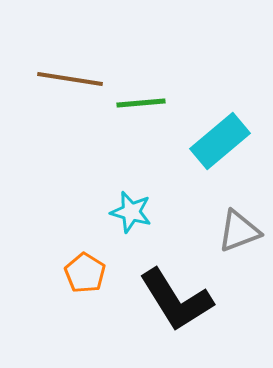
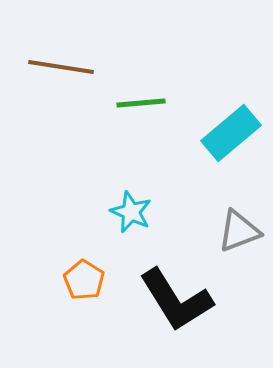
brown line: moved 9 px left, 12 px up
cyan rectangle: moved 11 px right, 8 px up
cyan star: rotated 9 degrees clockwise
orange pentagon: moved 1 px left, 7 px down
